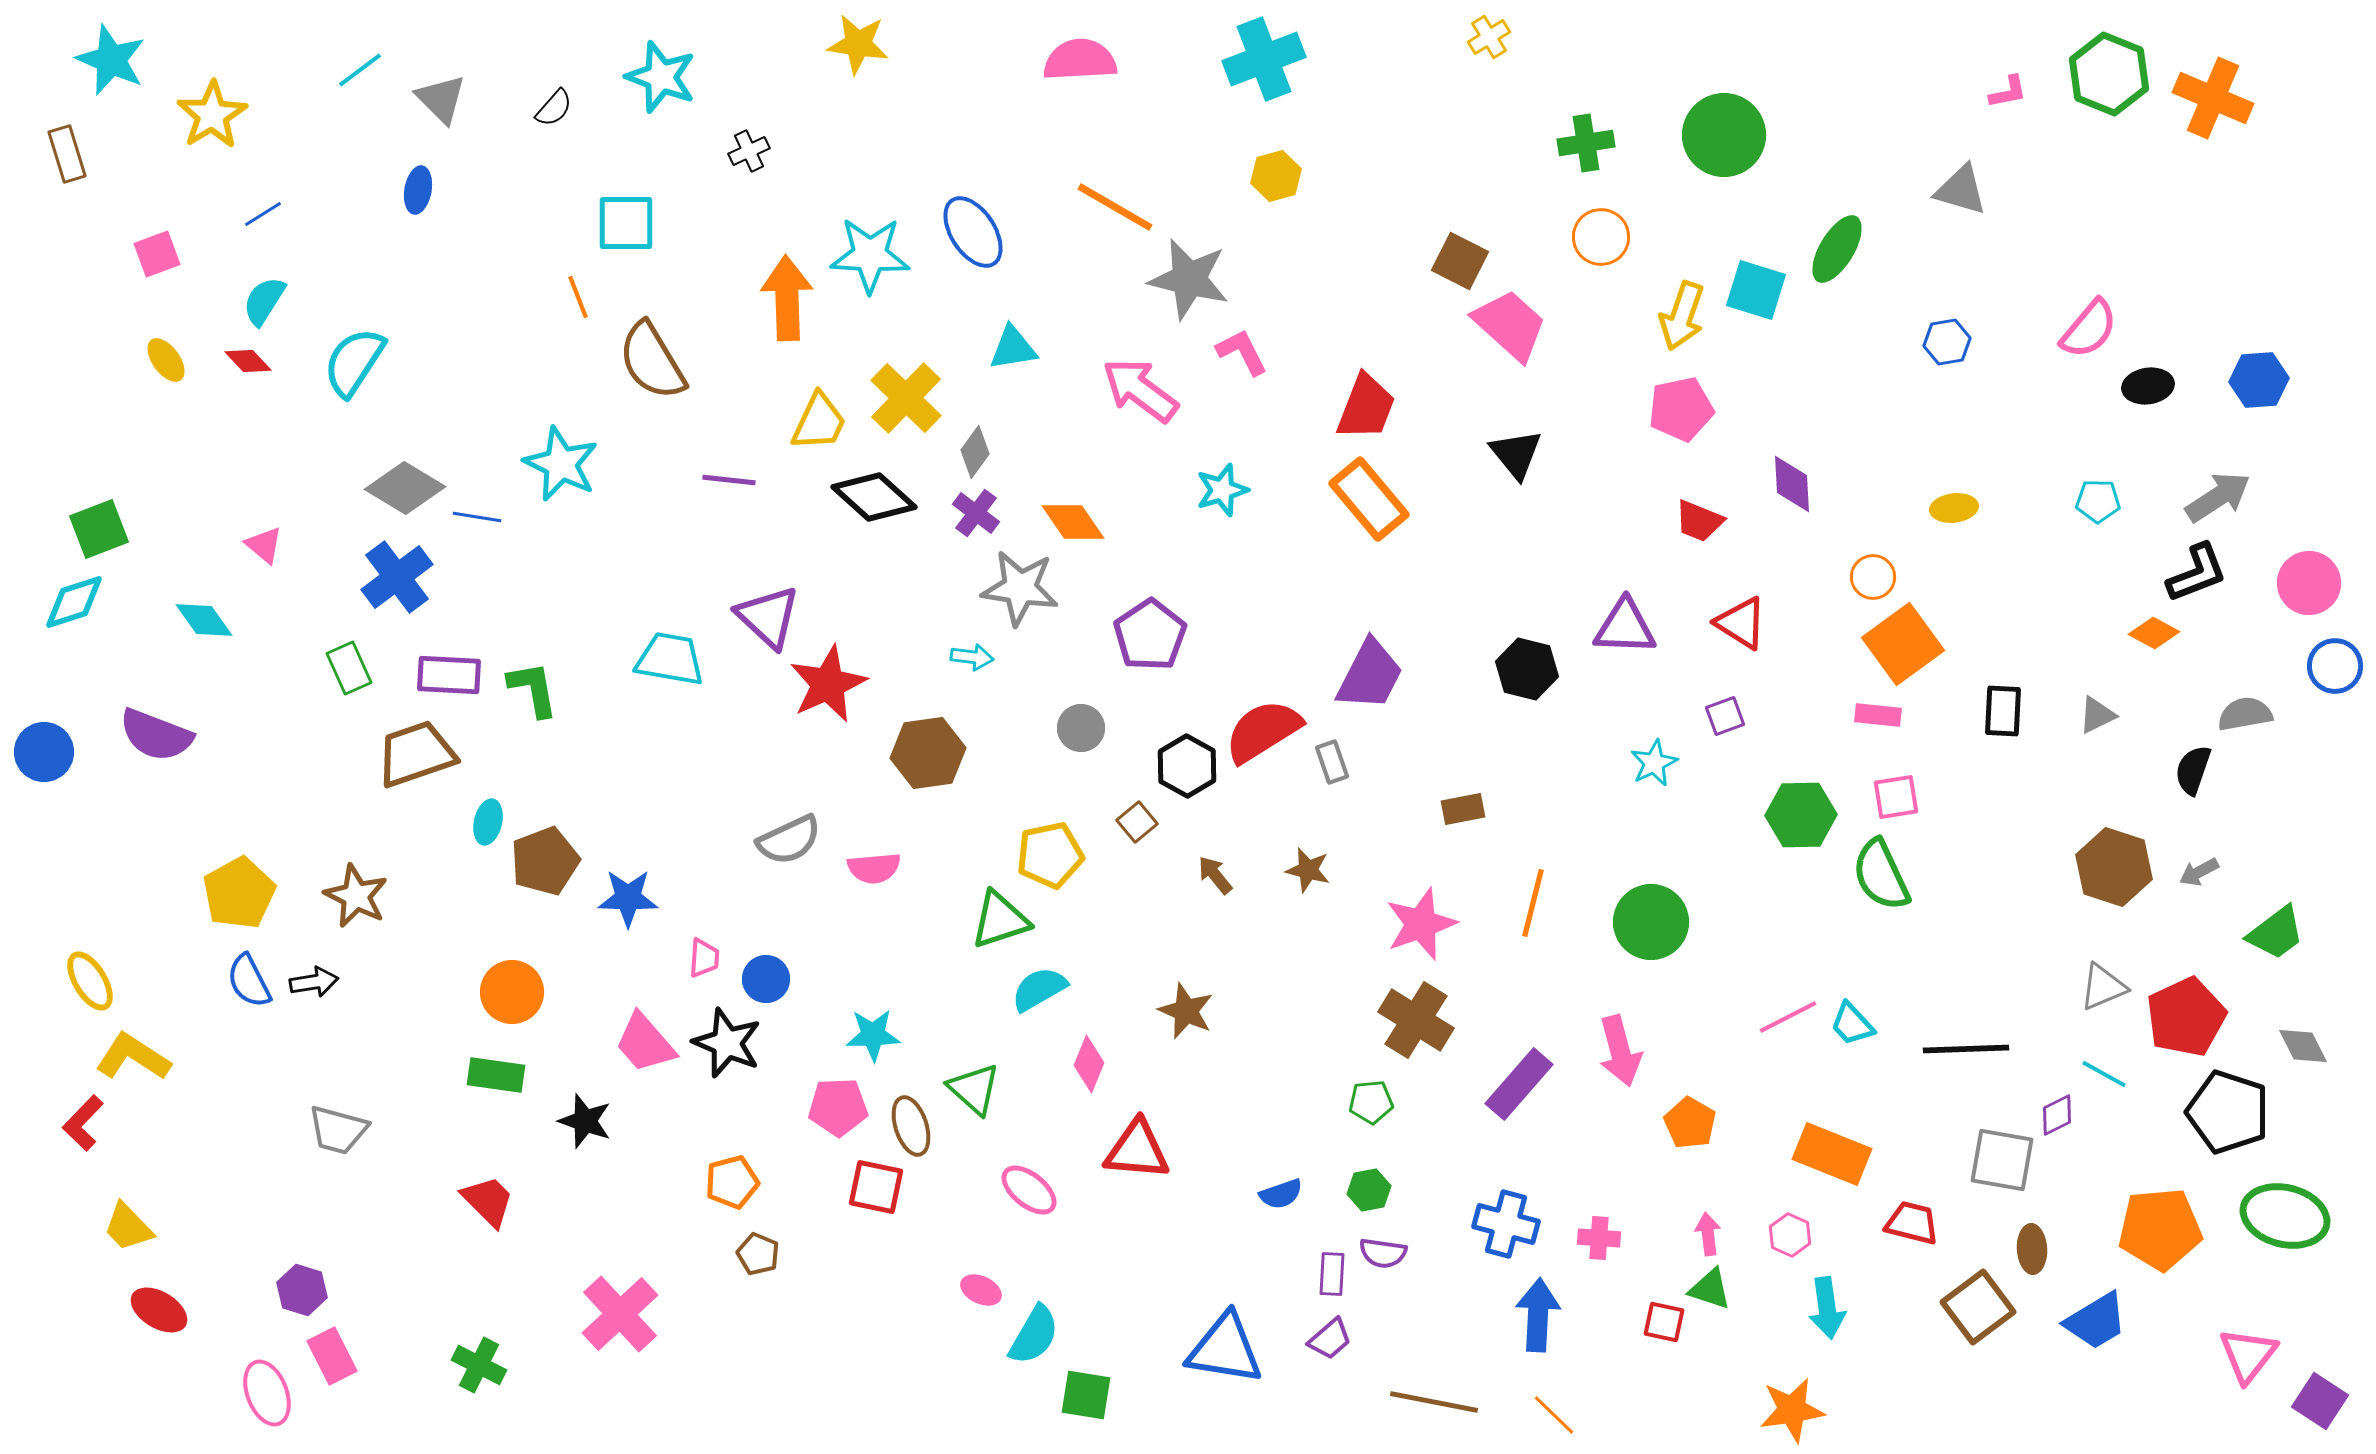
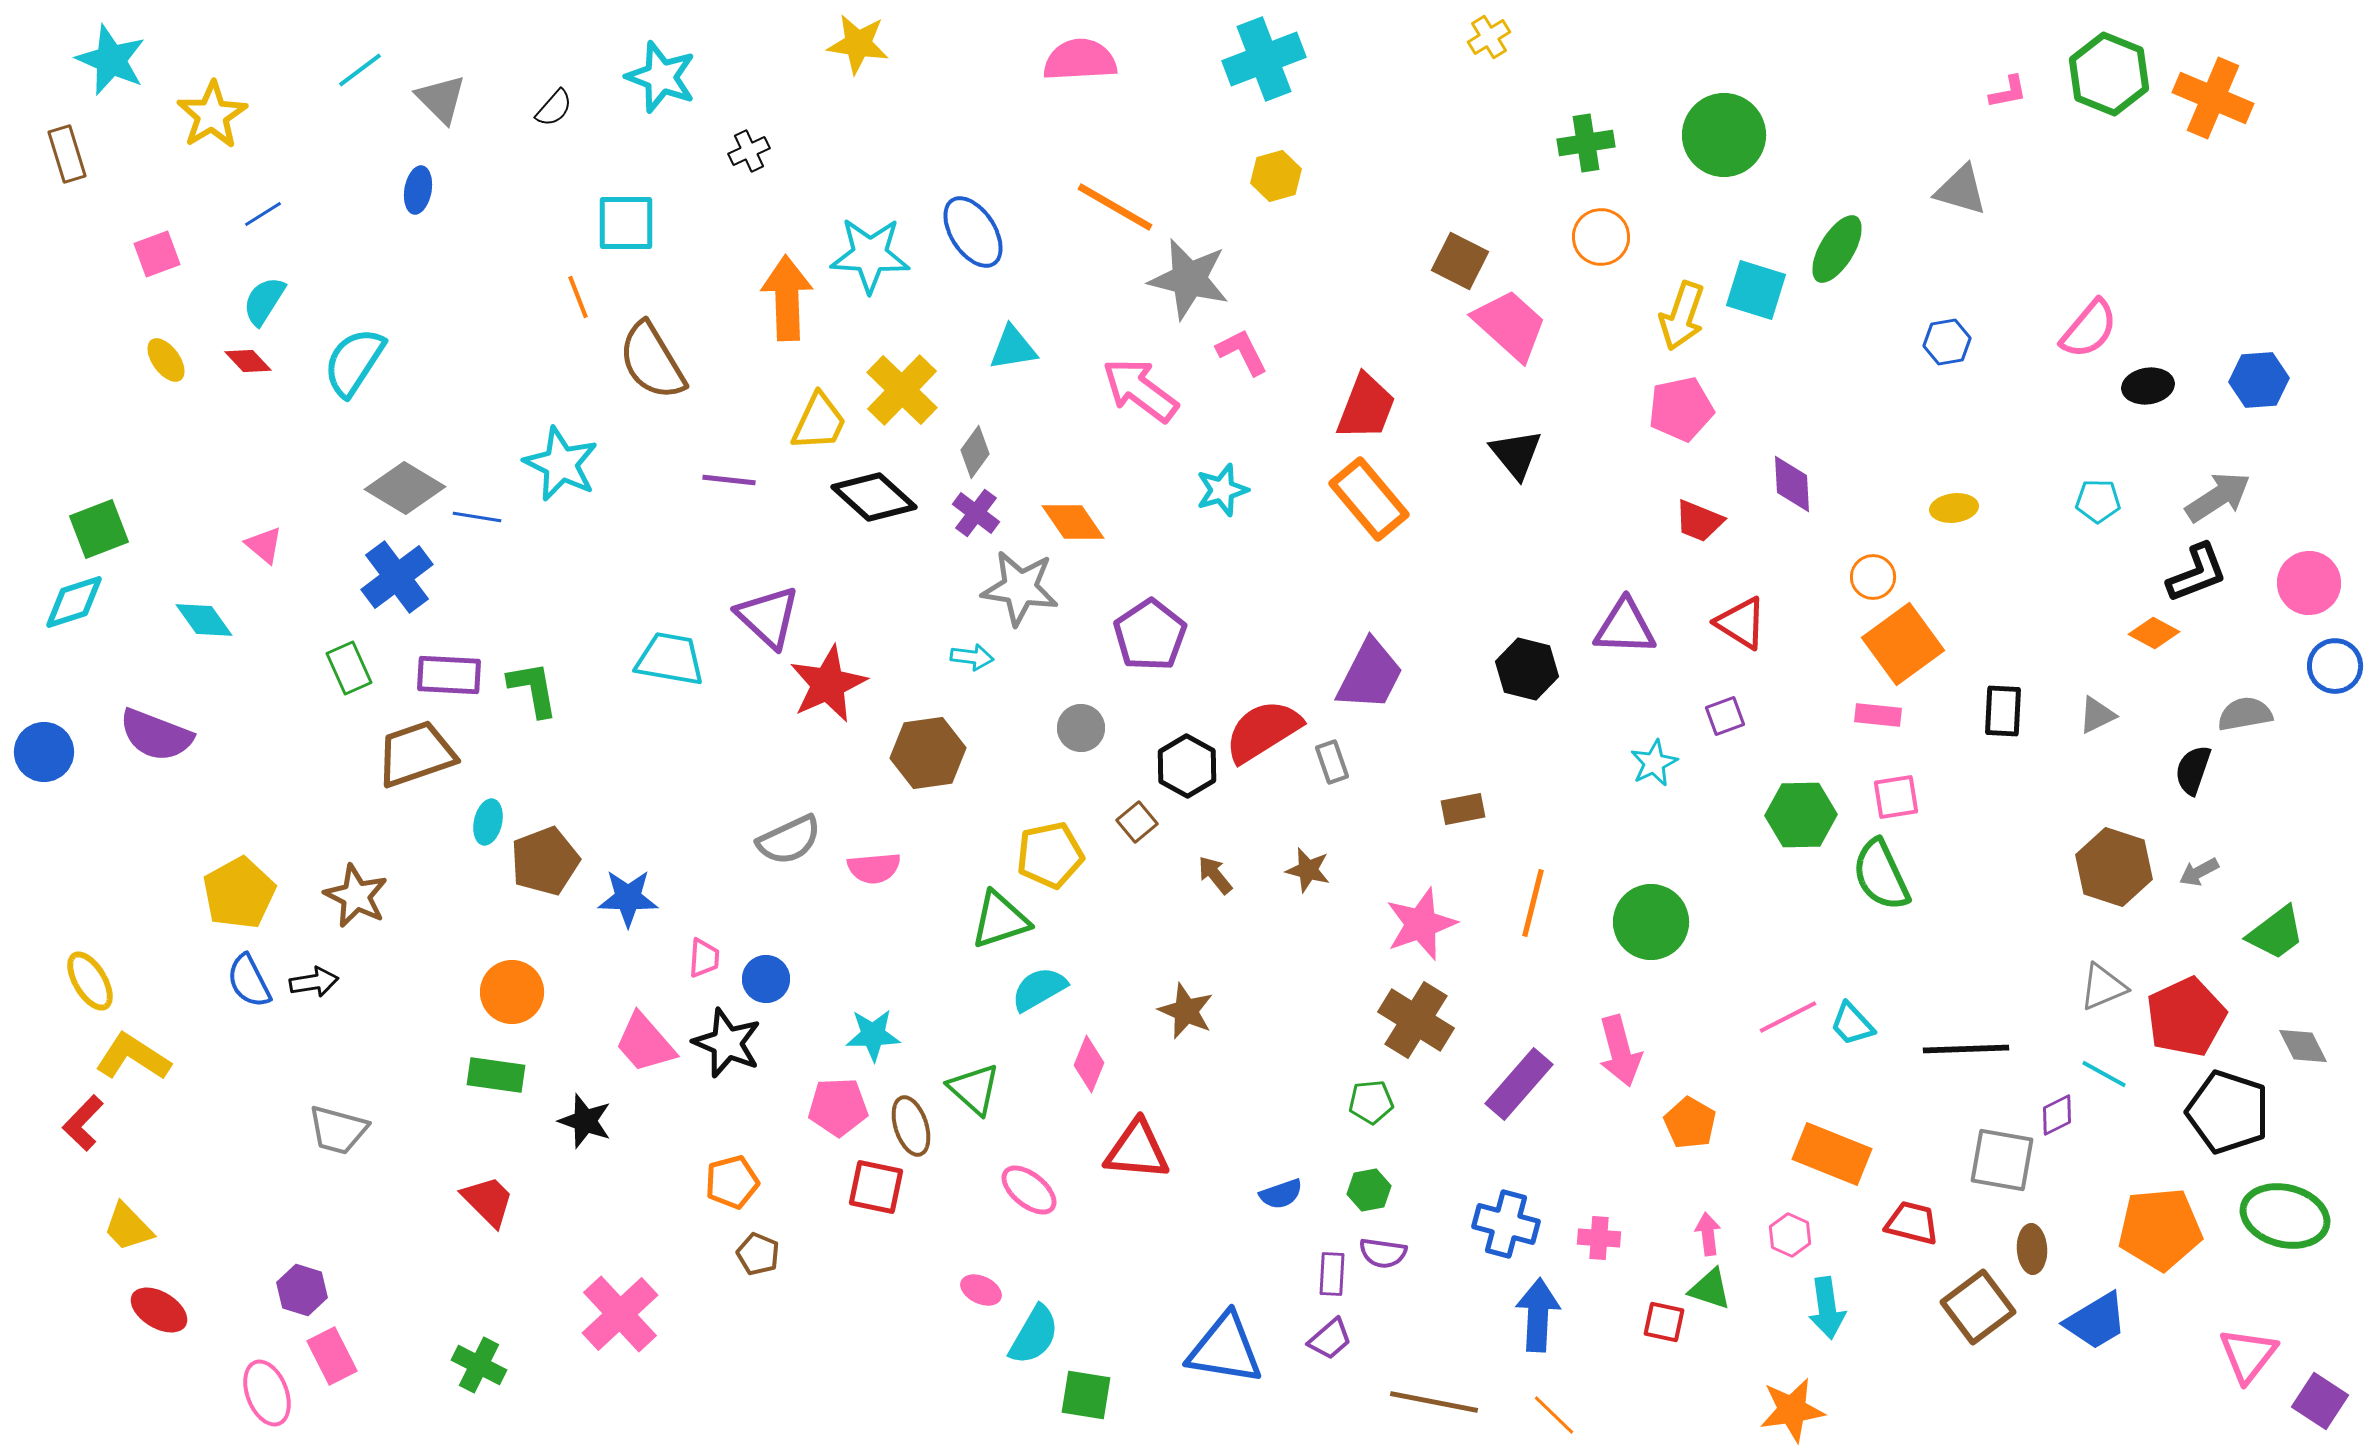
yellow cross at (906, 398): moved 4 px left, 8 px up
